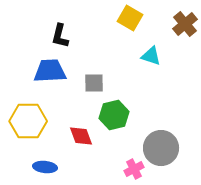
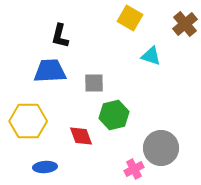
blue ellipse: rotated 10 degrees counterclockwise
